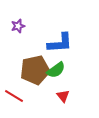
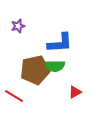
green semicircle: moved 1 px left, 4 px up; rotated 36 degrees clockwise
red triangle: moved 12 px right, 4 px up; rotated 40 degrees clockwise
